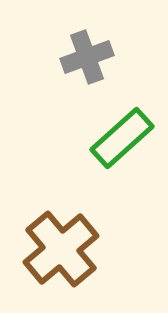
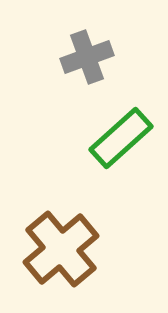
green rectangle: moved 1 px left
